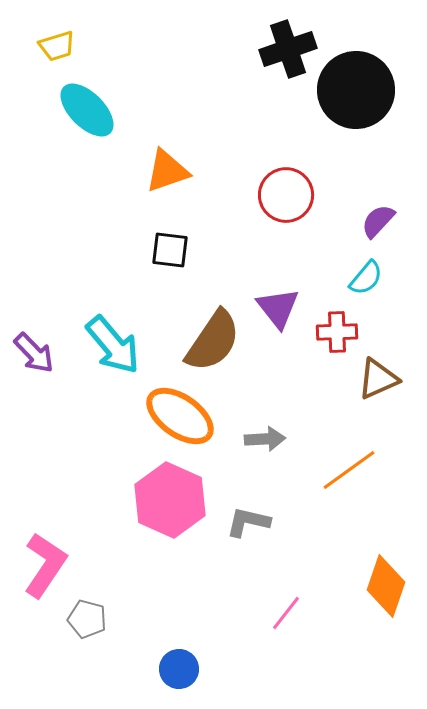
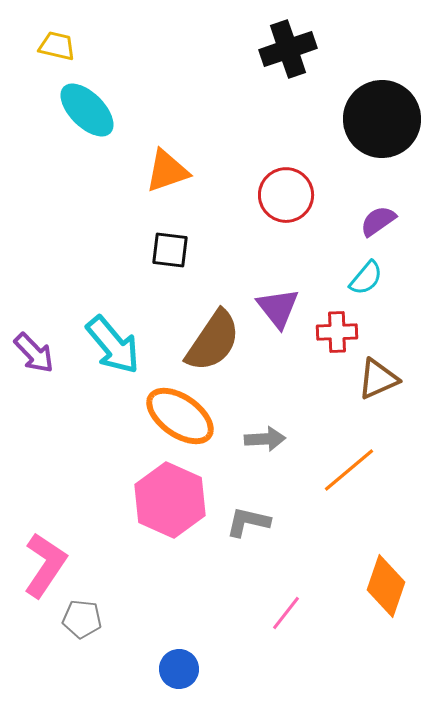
yellow trapezoid: rotated 150 degrees counterclockwise
black circle: moved 26 px right, 29 px down
purple semicircle: rotated 12 degrees clockwise
orange line: rotated 4 degrees counterclockwise
gray pentagon: moved 5 px left; rotated 9 degrees counterclockwise
